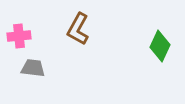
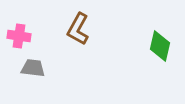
pink cross: rotated 15 degrees clockwise
green diamond: rotated 12 degrees counterclockwise
